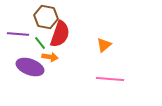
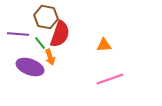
orange triangle: rotated 35 degrees clockwise
orange arrow: rotated 63 degrees clockwise
pink line: rotated 24 degrees counterclockwise
